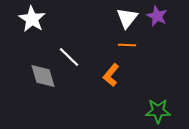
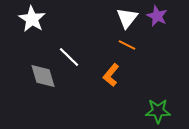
orange line: rotated 24 degrees clockwise
